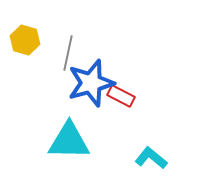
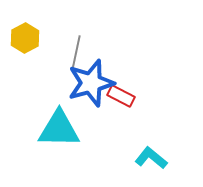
yellow hexagon: moved 2 px up; rotated 16 degrees clockwise
gray line: moved 8 px right
cyan triangle: moved 10 px left, 12 px up
